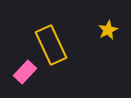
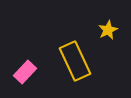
yellow rectangle: moved 24 px right, 16 px down
